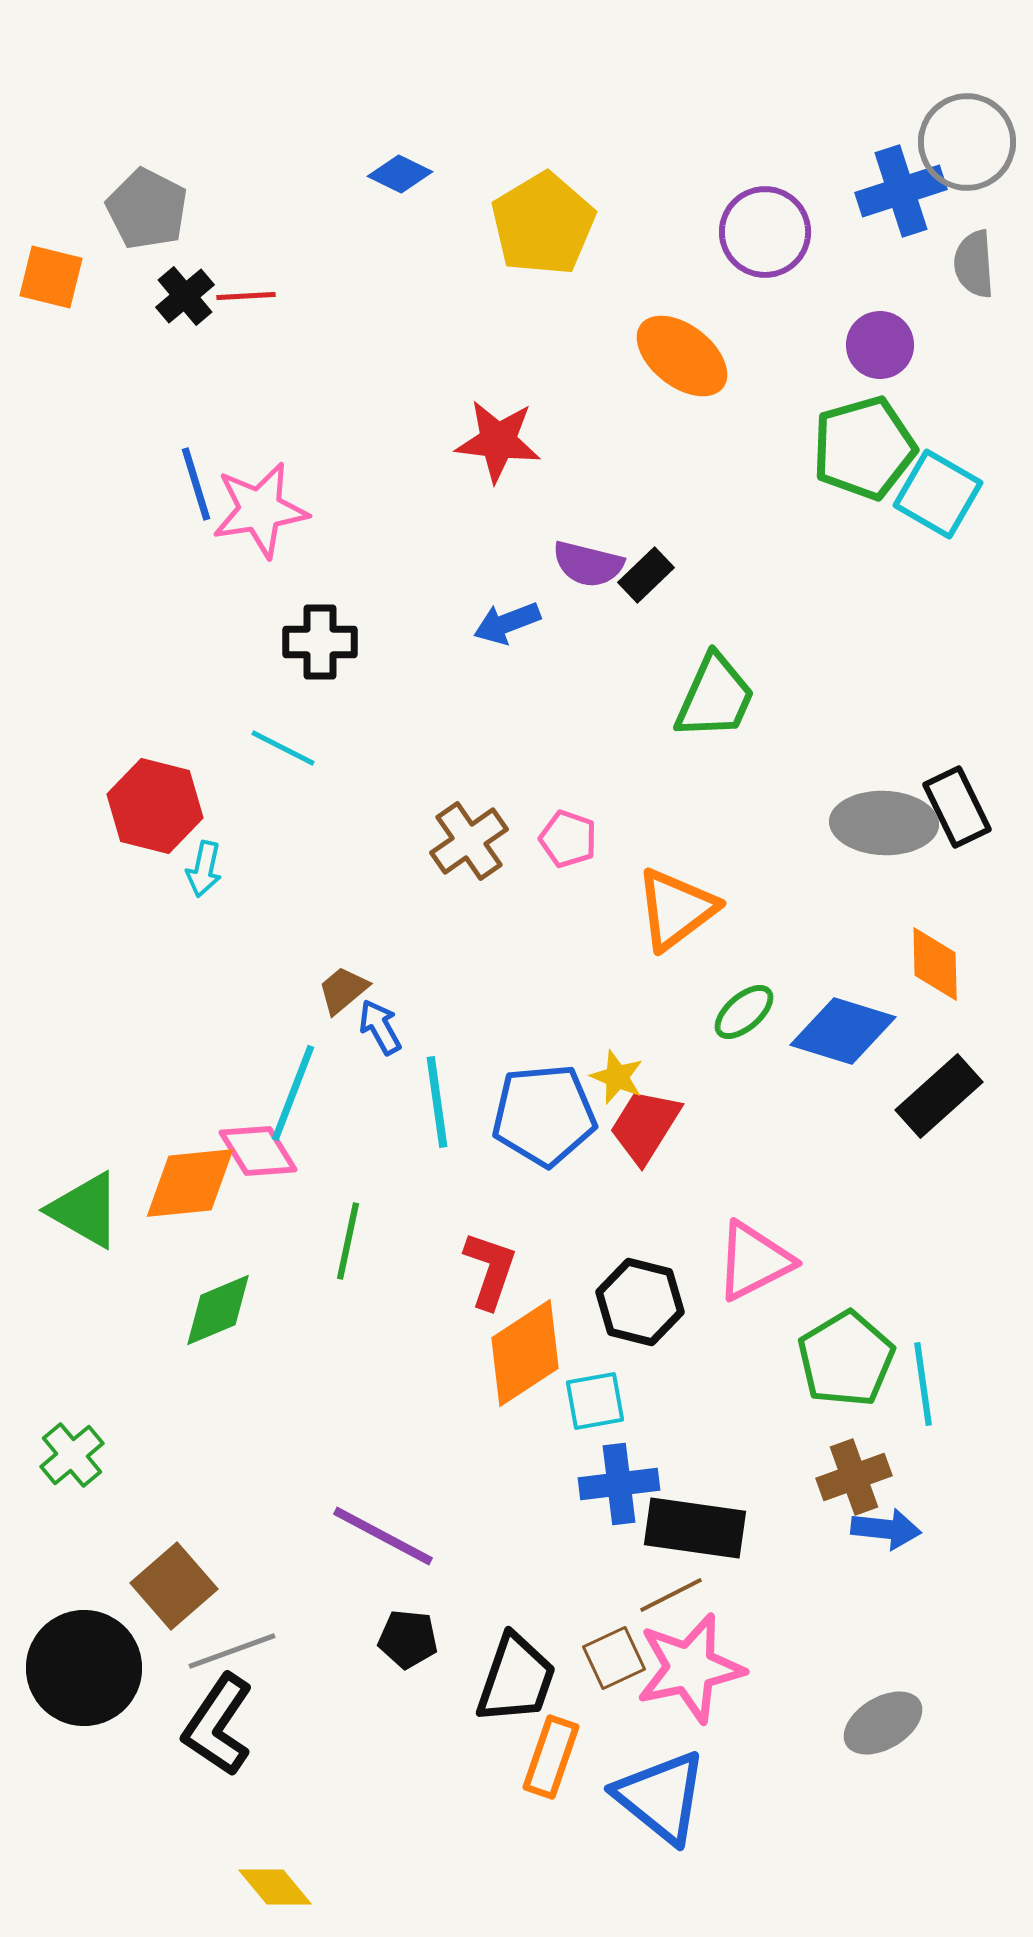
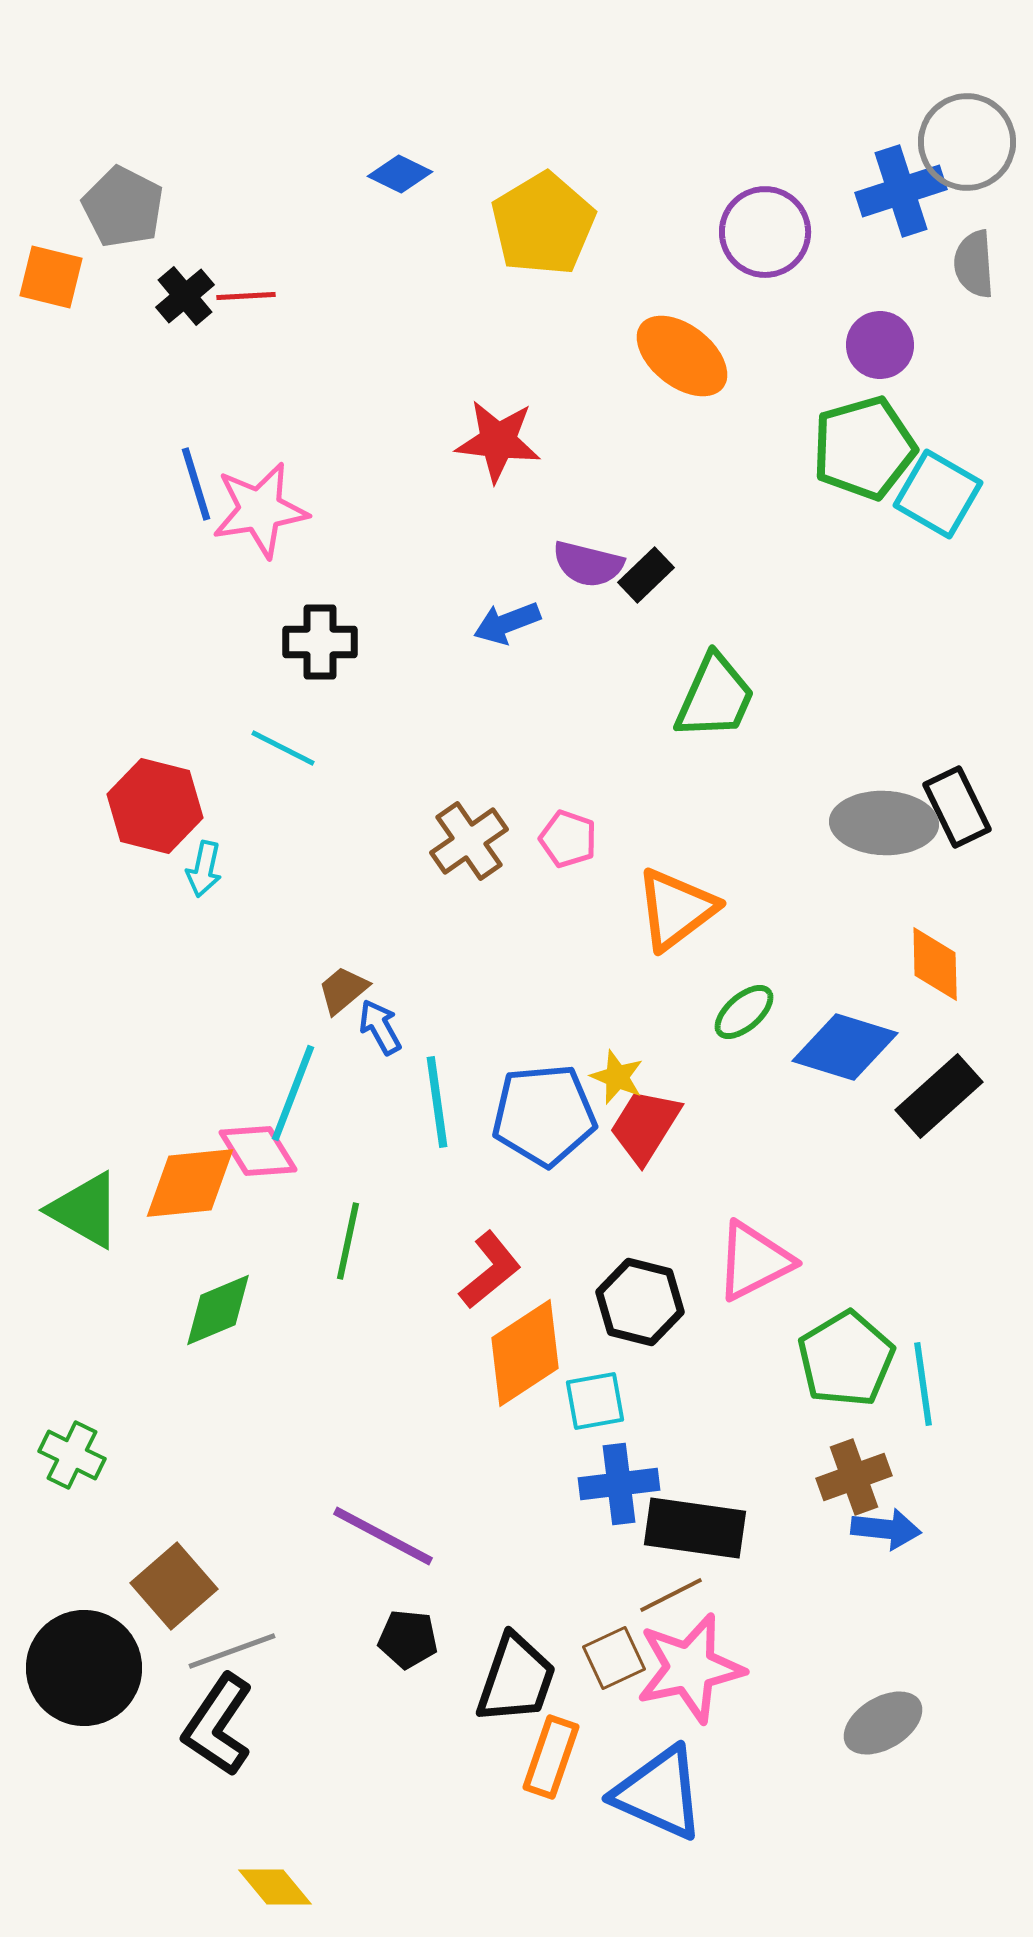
gray pentagon at (147, 209): moved 24 px left, 2 px up
blue diamond at (843, 1031): moved 2 px right, 16 px down
red L-shape at (490, 1270): rotated 32 degrees clockwise
green cross at (72, 1455): rotated 24 degrees counterclockwise
blue triangle at (661, 1797): moved 2 px left, 4 px up; rotated 15 degrees counterclockwise
